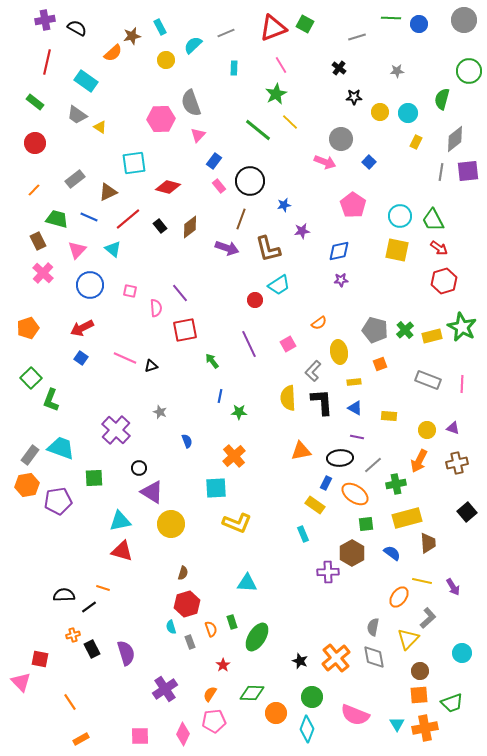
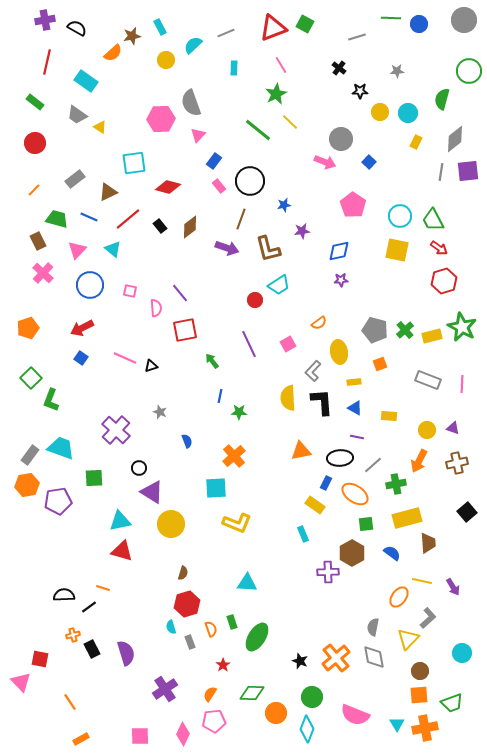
black star at (354, 97): moved 6 px right, 6 px up
